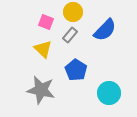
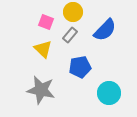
blue pentagon: moved 4 px right, 3 px up; rotated 30 degrees clockwise
